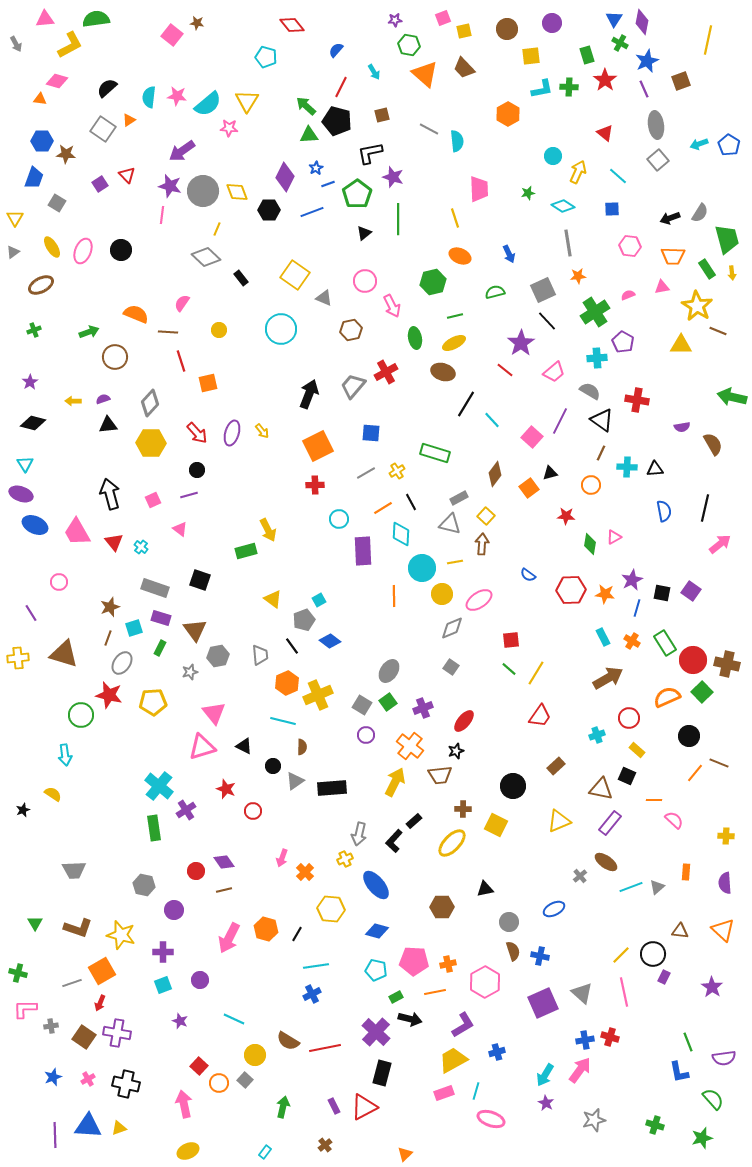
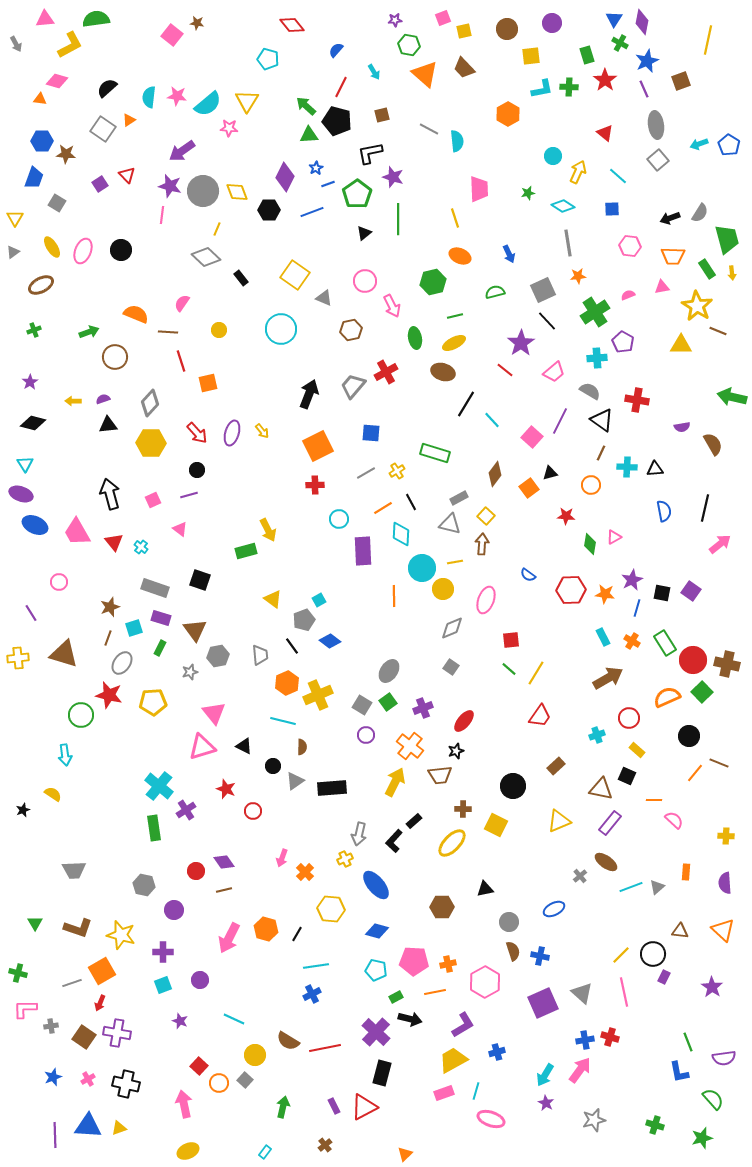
cyan pentagon at (266, 57): moved 2 px right, 2 px down
yellow circle at (442, 594): moved 1 px right, 5 px up
pink ellipse at (479, 600): moved 7 px right; rotated 36 degrees counterclockwise
